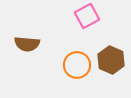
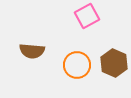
brown semicircle: moved 5 px right, 7 px down
brown hexagon: moved 3 px right, 3 px down
